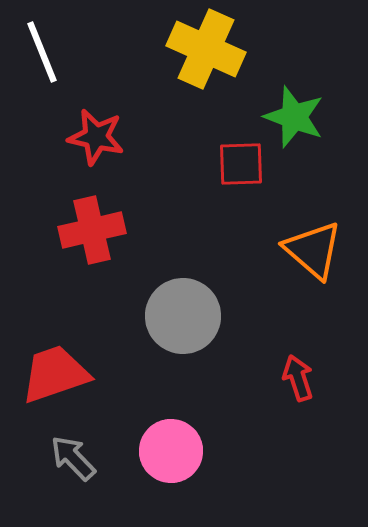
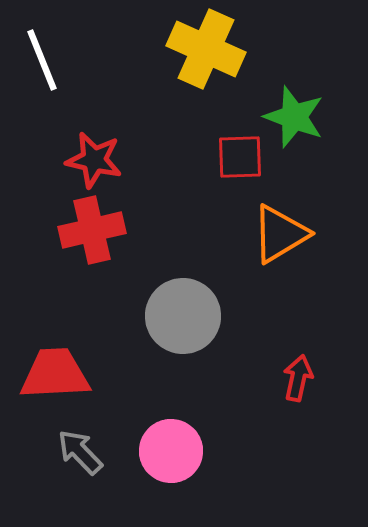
white line: moved 8 px down
red star: moved 2 px left, 23 px down
red square: moved 1 px left, 7 px up
orange triangle: moved 33 px left, 16 px up; rotated 48 degrees clockwise
red trapezoid: rotated 16 degrees clockwise
red arrow: rotated 30 degrees clockwise
gray arrow: moved 7 px right, 6 px up
